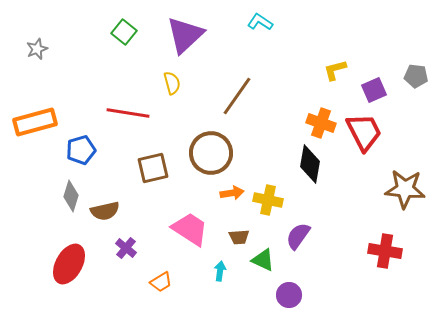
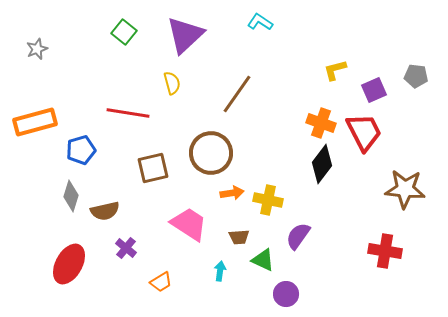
brown line: moved 2 px up
black diamond: moved 12 px right; rotated 27 degrees clockwise
pink trapezoid: moved 1 px left, 5 px up
purple circle: moved 3 px left, 1 px up
